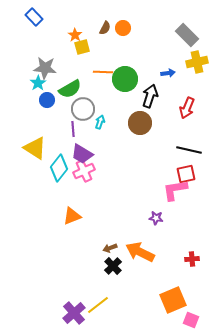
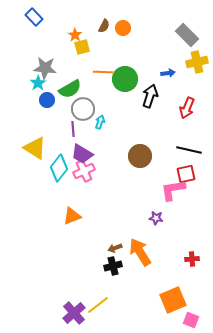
brown semicircle: moved 1 px left, 2 px up
brown circle: moved 33 px down
pink L-shape: moved 2 px left
brown arrow: moved 5 px right
orange arrow: rotated 32 degrees clockwise
black cross: rotated 30 degrees clockwise
